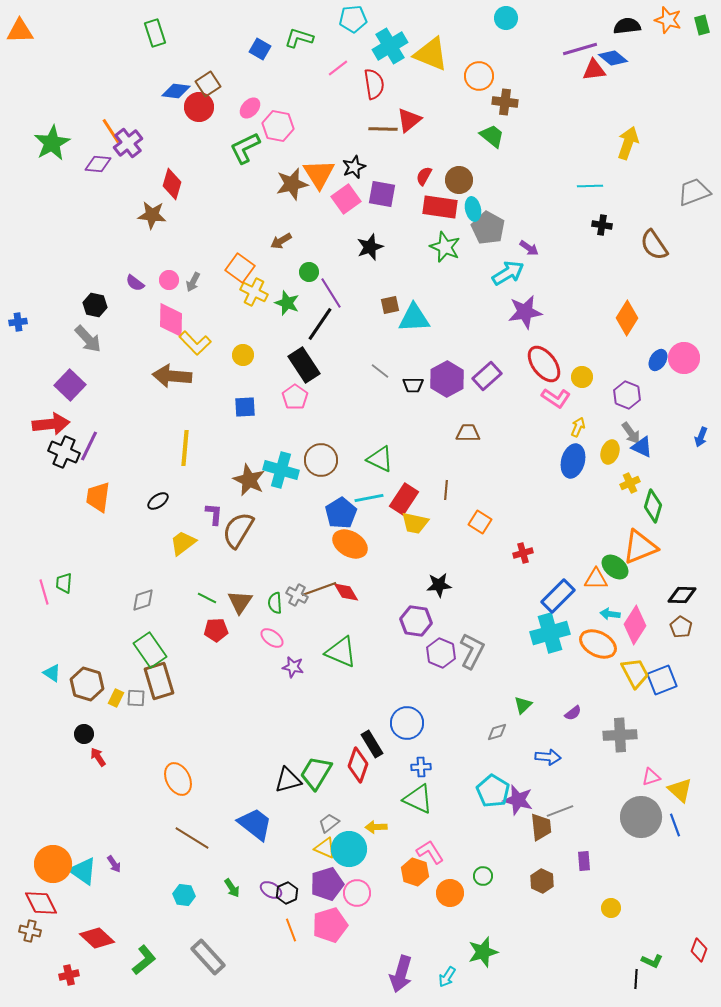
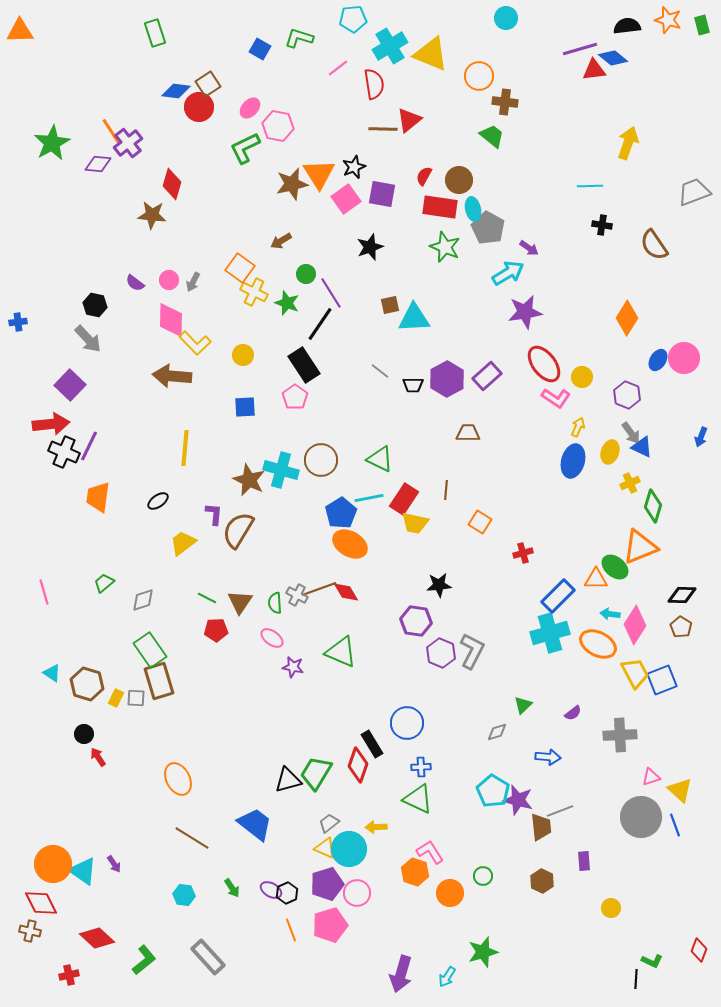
green circle at (309, 272): moved 3 px left, 2 px down
green trapezoid at (64, 583): moved 40 px right; rotated 45 degrees clockwise
